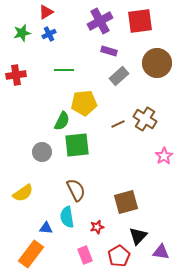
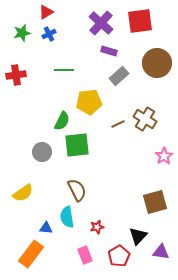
purple cross: moved 1 px right, 2 px down; rotated 20 degrees counterclockwise
yellow pentagon: moved 5 px right, 1 px up
brown semicircle: moved 1 px right
brown square: moved 29 px right
